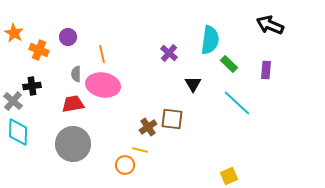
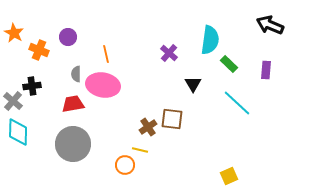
orange line: moved 4 px right
